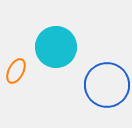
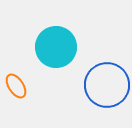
orange ellipse: moved 15 px down; rotated 60 degrees counterclockwise
